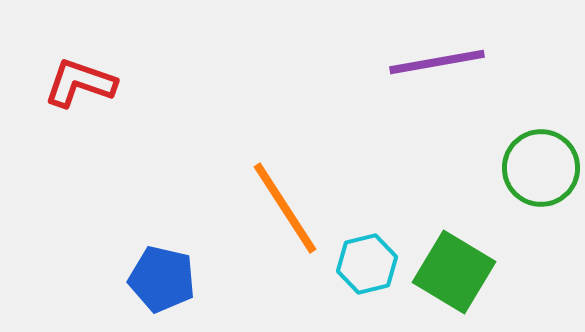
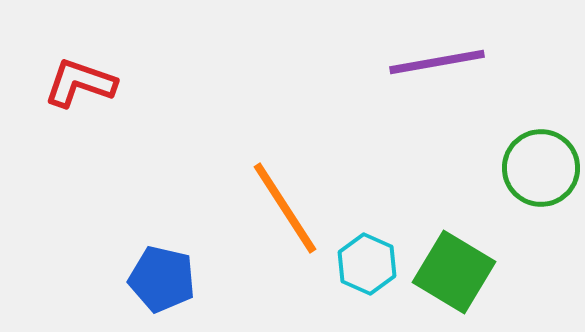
cyan hexagon: rotated 22 degrees counterclockwise
